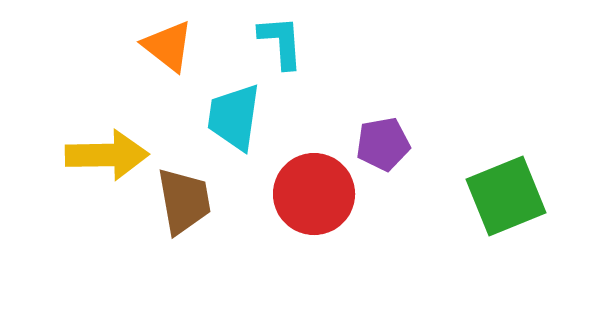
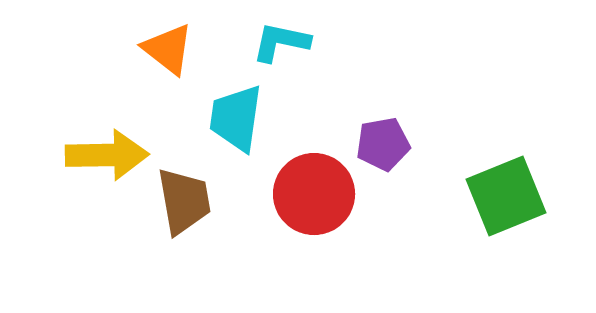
cyan L-shape: rotated 74 degrees counterclockwise
orange triangle: moved 3 px down
cyan trapezoid: moved 2 px right, 1 px down
